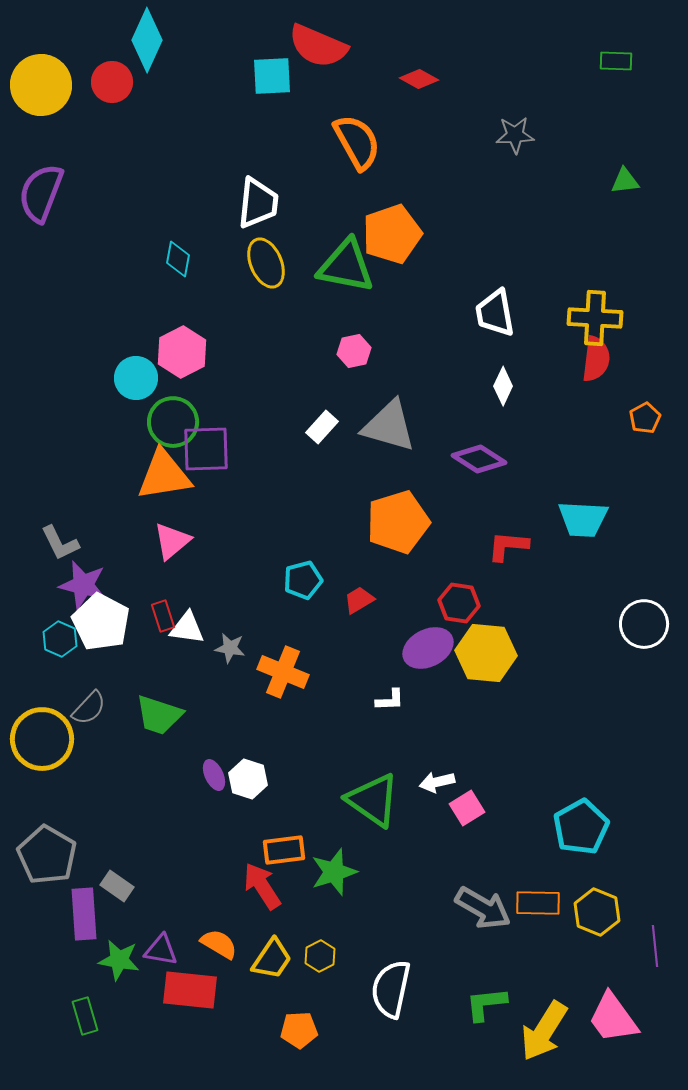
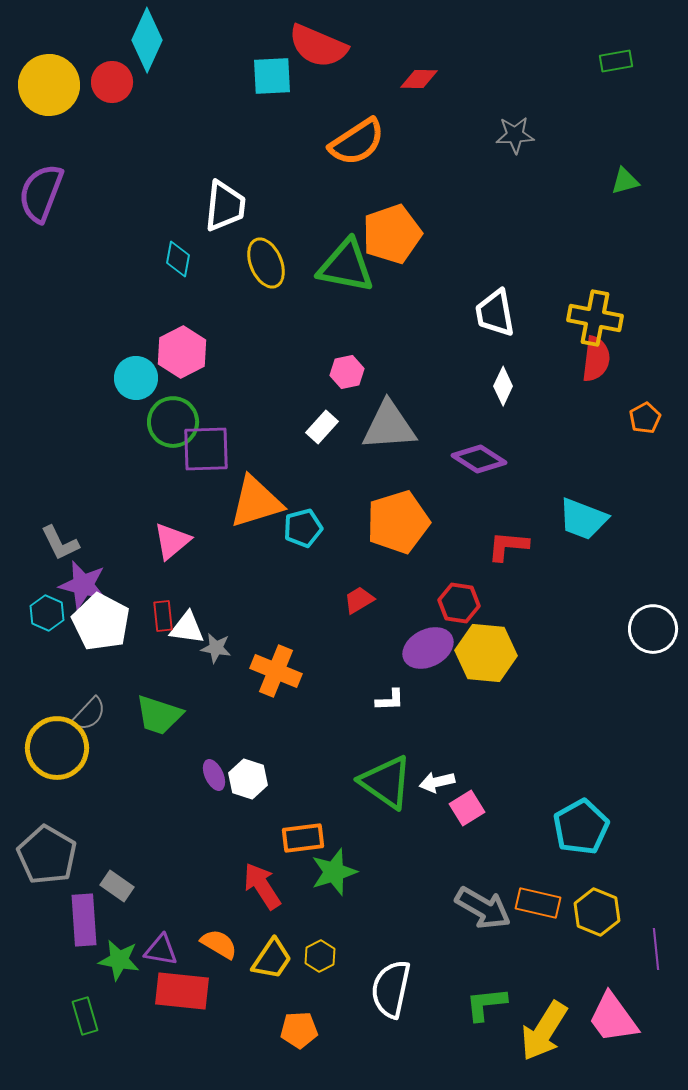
green rectangle at (616, 61): rotated 12 degrees counterclockwise
red diamond at (419, 79): rotated 27 degrees counterclockwise
yellow circle at (41, 85): moved 8 px right
orange semicircle at (357, 142): rotated 86 degrees clockwise
green triangle at (625, 181): rotated 8 degrees counterclockwise
white trapezoid at (258, 203): moved 33 px left, 3 px down
yellow cross at (595, 318): rotated 8 degrees clockwise
pink hexagon at (354, 351): moved 7 px left, 21 px down
gray triangle at (389, 426): rotated 20 degrees counterclockwise
orange triangle at (164, 475): moved 92 px right, 27 px down; rotated 8 degrees counterclockwise
cyan trapezoid at (583, 519): rotated 18 degrees clockwise
cyan pentagon at (303, 580): moved 52 px up
red rectangle at (163, 616): rotated 12 degrees clockwise
white circle at (644, 624): moved 9 px right, 5 px down
cyan hexagon at (60, 639): moved 13 px left, 26 px up
gray star at (230, 648): moved 14 px left
orange cross at (283, 672): moved 7 px left, 1 px up
gray semicircle at (89, 708): moved 6 px down
yellow circle at (42, 739): moved 15 px right, 9 px down
green triangle at (373, 800): moved 13 px right, 18 px up
orange rectangle at (284, 850): moved 19 px right, 12 px up
orange rectangle at (538, 903): rotated 12 degrees clockwise
purple rectangle at (84, 914): moved 6 px down
purple line at (655, 946): moved 1 px right, 3 px down
red rectangle at (190, 990): moved 8 px left, 1 px down
